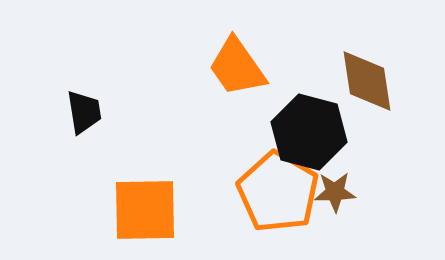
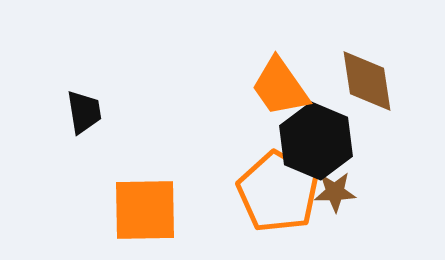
orange trapezoid: moved 43 px right, 20 px down
black hexagon: moved 7 px right, 9 px down; rotated 8 degrees clockwise
